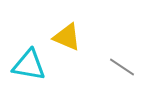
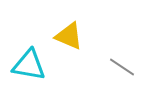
yellow triangle: moved 2 px right, 1 px up
